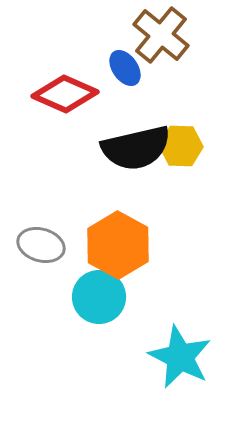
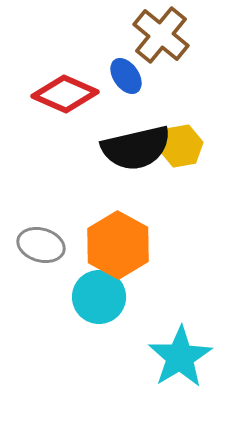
blue ellipse: moved 1 px right, 8 px down
yellow hexagon: rotated 12 degrees counterclockwise
cyan star: rotated 14 degrees clockwise
